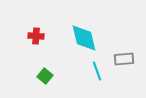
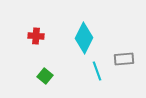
cyan diamond: rotated 40 degrees clockwise
